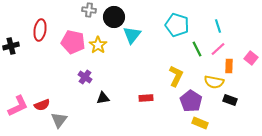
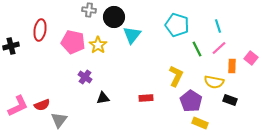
pink line: moved 1 px right, 1 px up
orange rectangle: moved 3 px right
